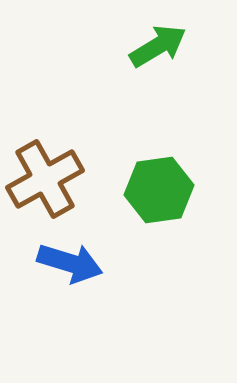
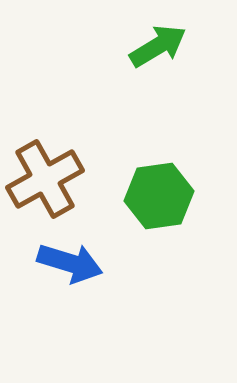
green hexagon: moved 6 px down
